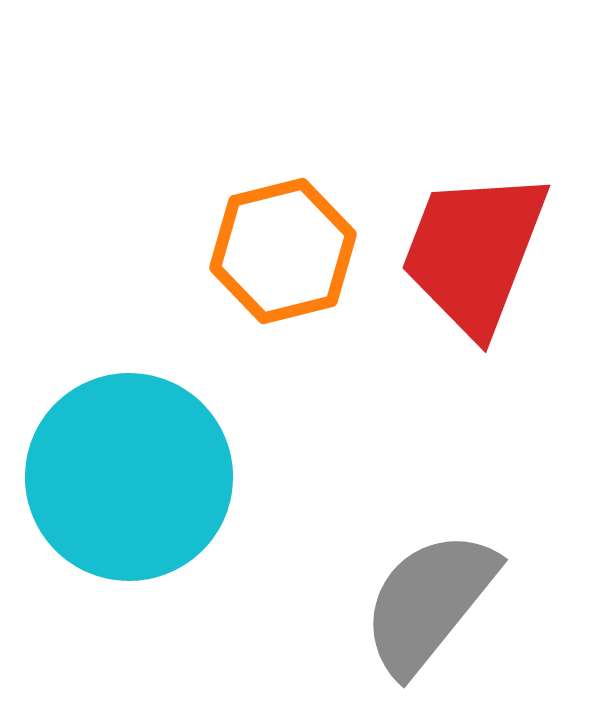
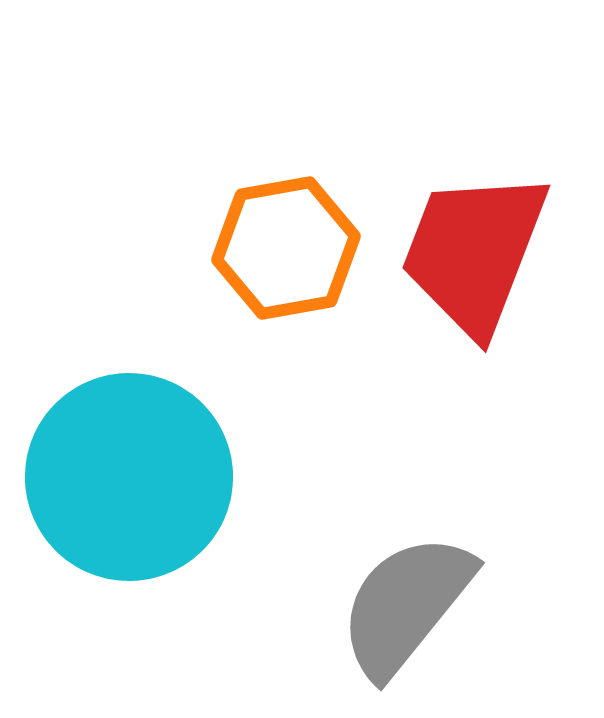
orange hexagon: moved 3 px right, 3 px up; rotated 4 degrees clockwise
gray semicircle: moved 23 px left, 3 px down
